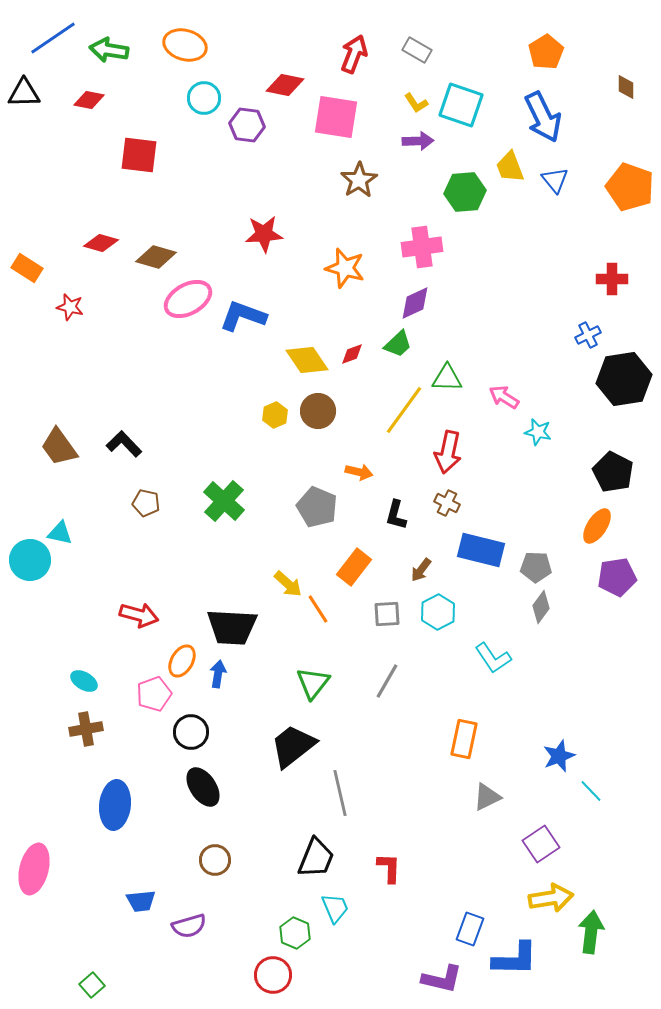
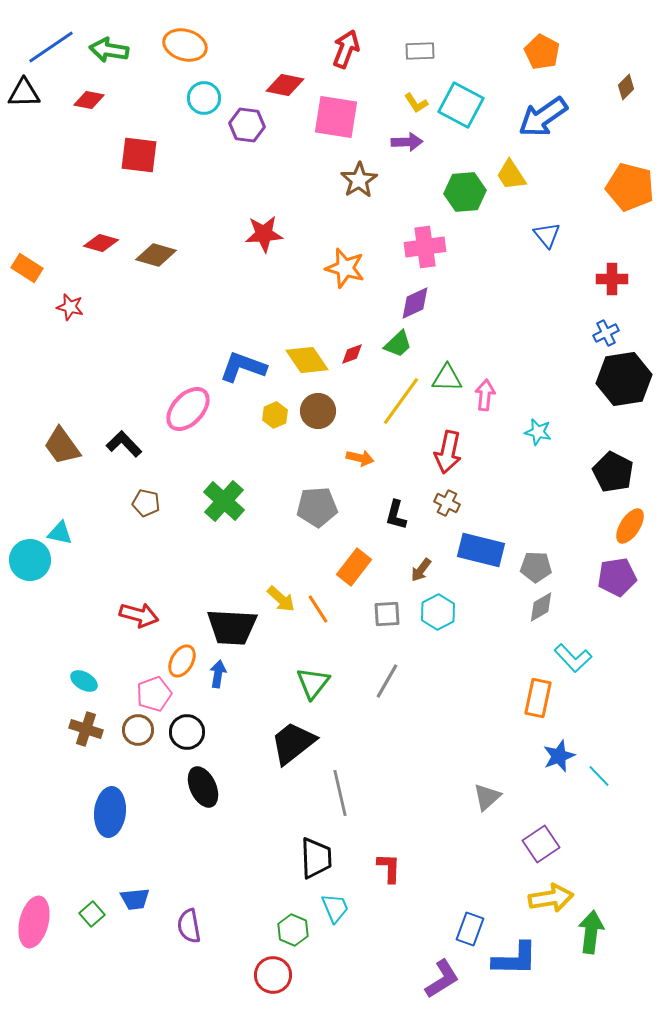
blue line at (53, 38): moved 2 px left, 9 px down
gray rectangle at (417, 50): moved 3 px right, 1 px down; rotated 32 degrees counterclockwise
orange pentagon at (546, 52): moved 4 px left; rotated 12 degrees counterclockwise
red arrow at (354, 54): moved 8 px left, 5 px up
brown diamond at (626, 87): rotated 45 degrees clockwise
cyan square at (461, 105): rotated 9 degrees clockwise
blue arrow at (543, 117): rotated 81 degrees clockwise
purple arrow at (418, 141): moved 11 px left, 1 px down
yellow trapezoid at (510, 167): moved 1 px right, 8 px down; rotated 12 degrees counterclockwise
blue triangle at (555, 180): moved 8 px left, 55 px down
orange pentagon at (630, 187): rotated 6 degrees counterclockwise
pink cross at (422, 247): moved 3 px right
brown diamond at (156, 257): moved 2 px up
pink ellipse at (188, 299): moved 110 px down; rotated 18 degrees counterclockwise
blue L-shape at (243, 316): moved 51 px down
blue cross at (588, 335): moved 18 px right, 2 px up
pink arrow at (504, 397): moved 19 px left, 2 px up; rotated 64 degrees clockwise
yellow line at (404, 410): moved 3 px left, 9 px up
brown trapezoid at (59, 447): moved 3 px right, 1 px up
orange arrow at (359, 472): moved 1 px right, 14 px up
gray pentagon at (317, 507): rotated 27 degrees counterclockwise
orange ellipse at (597, 526): moved 33 px right
yellow arrow at (288, 584): moved 7 px left, 15 px down
gray diamond at (541, 607): rotated 24 degrees clockwise
cyan L-shape at (493, 658): moved 80 px right; rotated 9 degrees counterclockwise
brown cross at (86, 729): rotated 28 degrees clockwise
black circle at (191, 732): moved 4 px left
orange rectangle at (464, 739): moved 74 px right, 41 px up
black trapezoid at (293, 746): moved 3 px up
black ellipse at (203, 787): rotated 9 degrees clockwise
cyan line at (591, 791): moved 8 px right, 15 px up
gray triangle at (487, 797): rotated 16 degrees counterclockwise
blue ellipse at (115, 805): moved 5 px left, 7 px down
black trapezoid at (316, 858): rotated 24 degrees counterclockwise
brown circle at (215, 860): moved 77 px left, 130 px up
pink ellipse at (34, 869): moved 53 px down
blue trapezoid at (141, 901): moved 6 px left, 2 px up
purple semicircle at (189, 926): rotated 96 degrees clockwise
green hexagon at (295, 933): moved 2 px left, 3 px up
purple L-shape at (442, 979): rotated 45 degrees counterclockwise
green square at (92, 985): moved 71 px up
